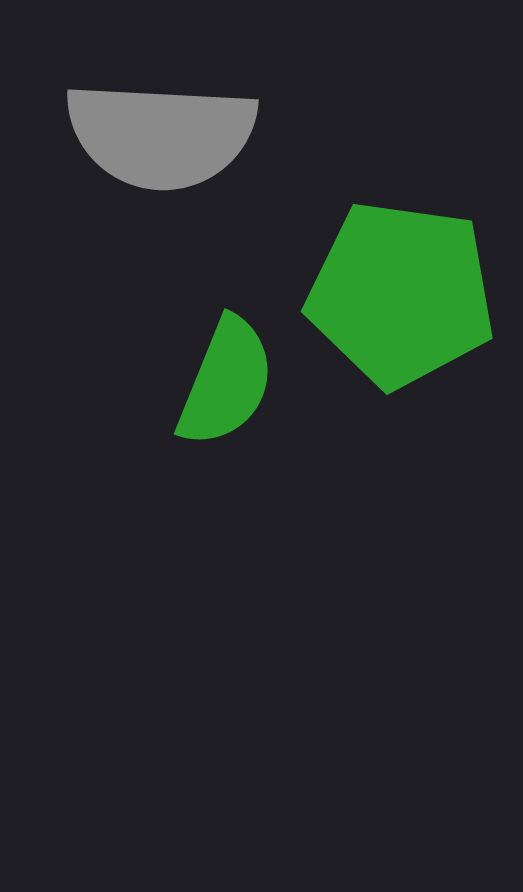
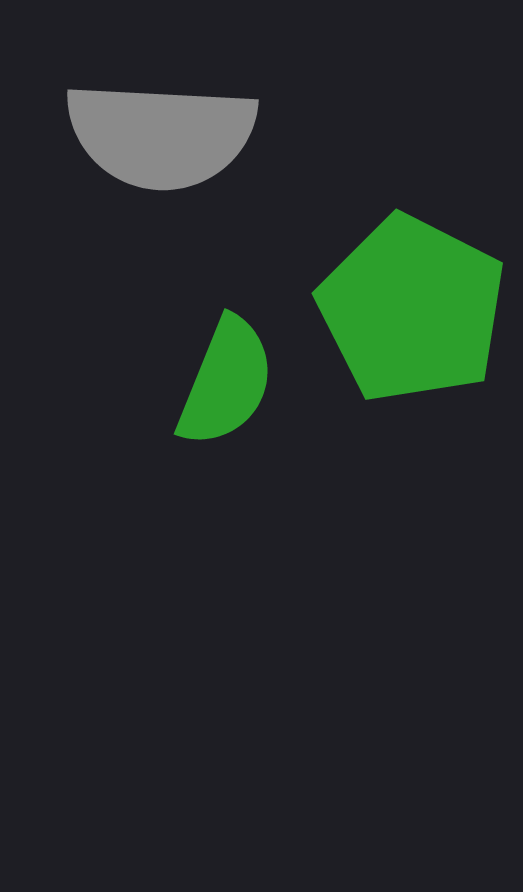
green pentagon: moved 11 px right, 15 px down; rotated 19 degrees clockwise
